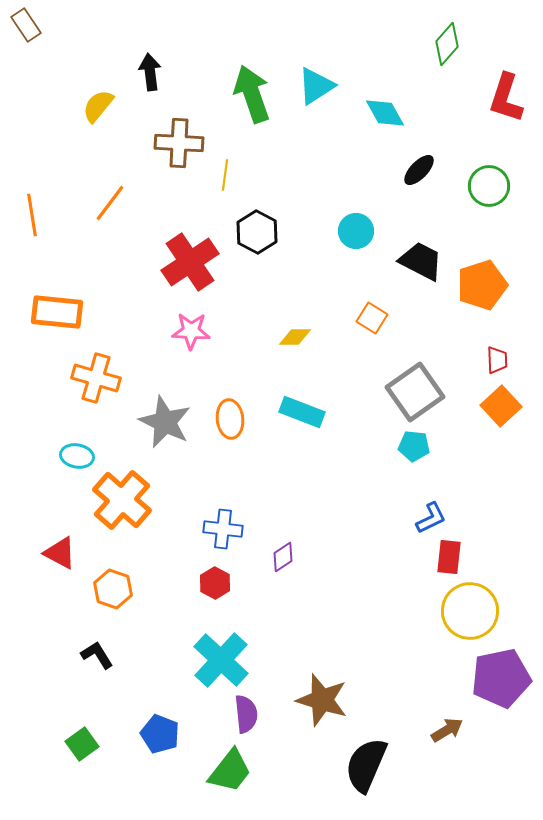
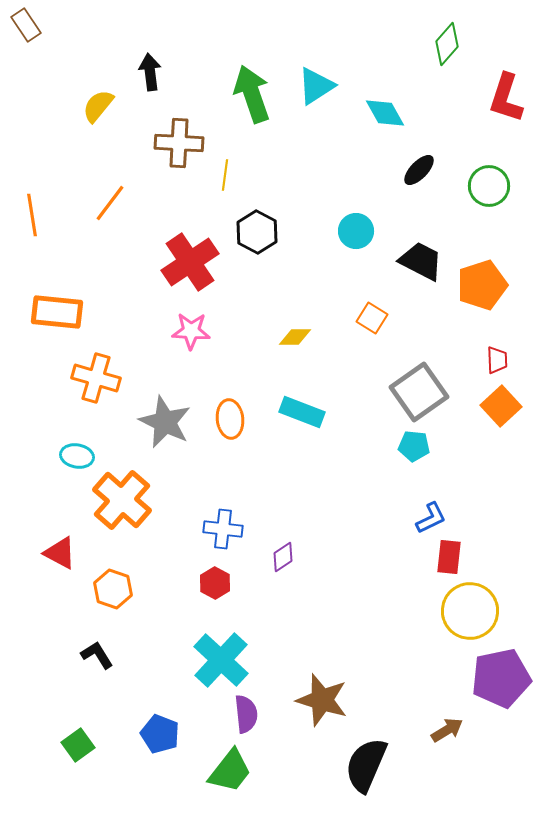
gray square at (415, 392): moved 4 px right
green square at (82, 744): moved 4 px left, 1 px down
